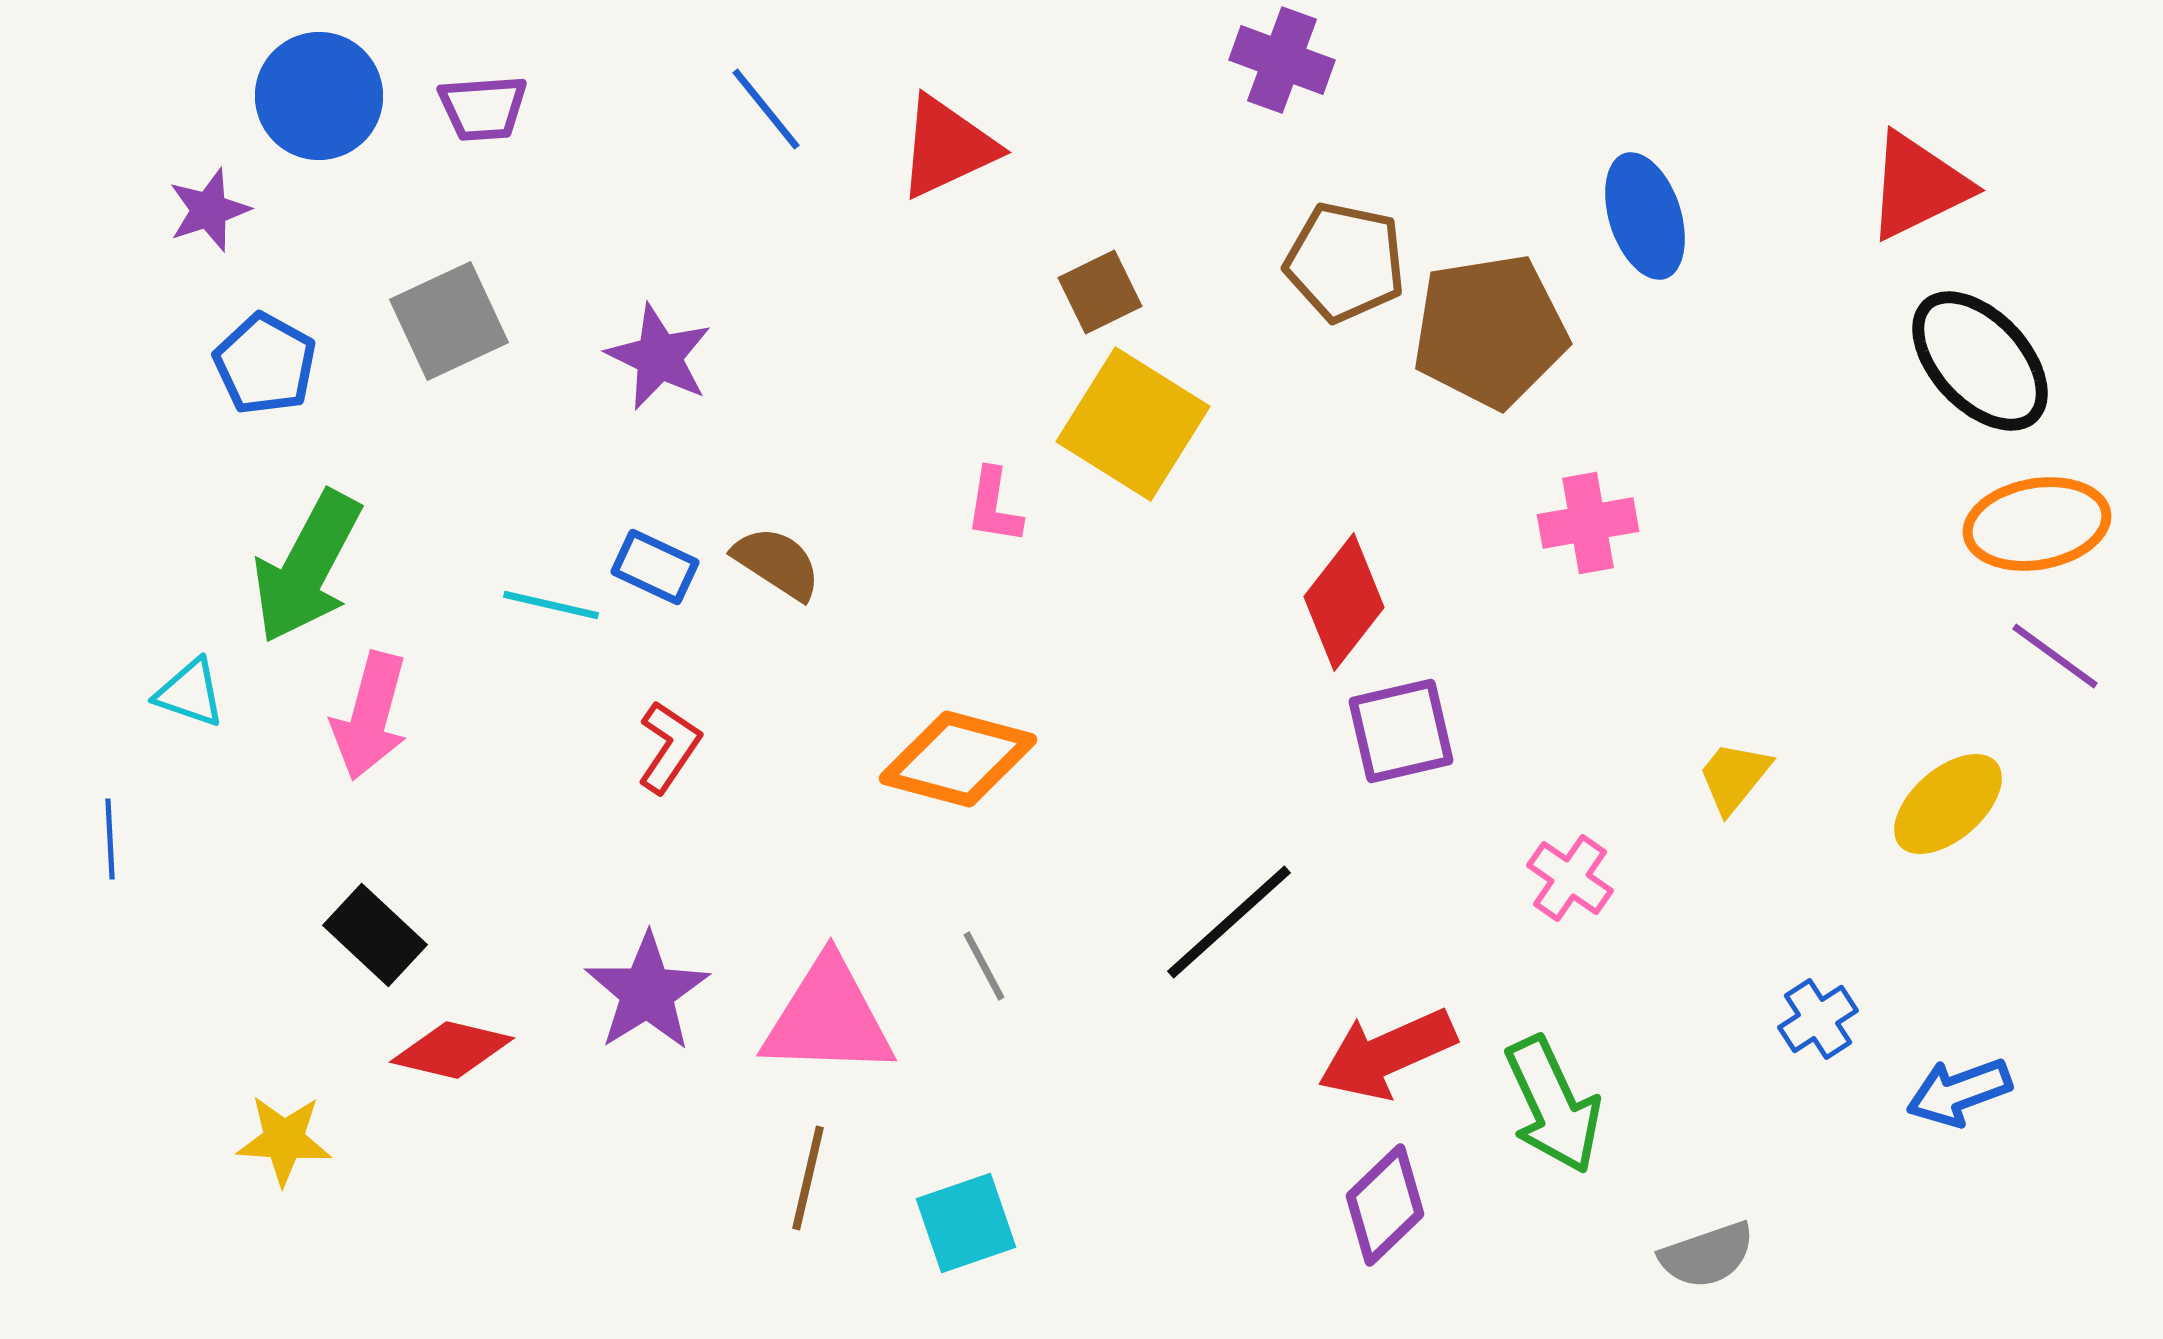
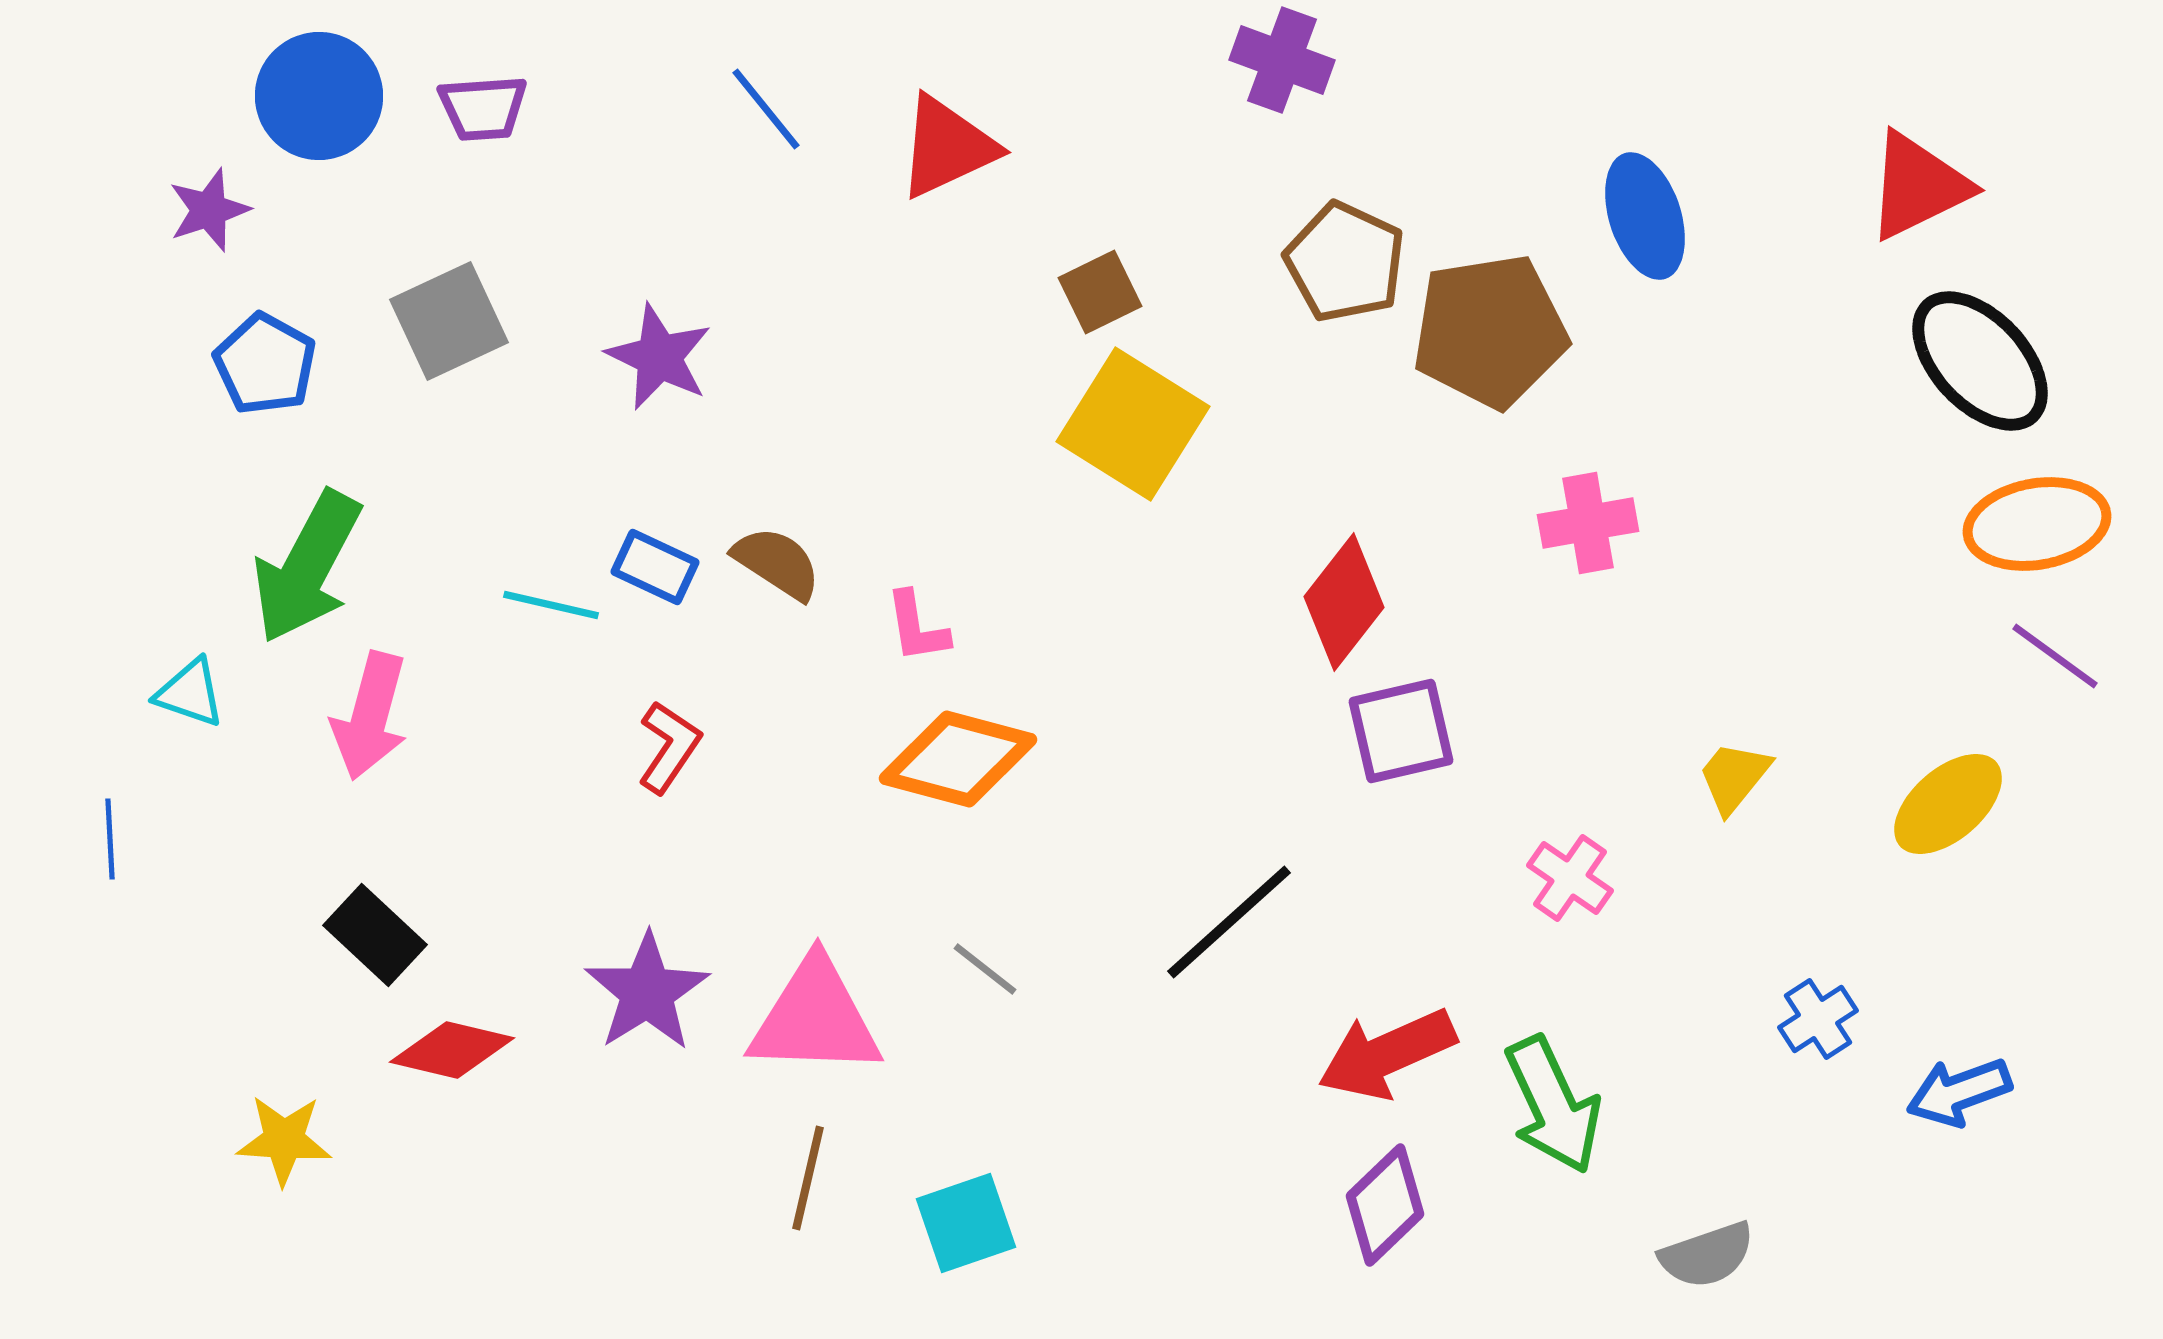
brown pentagon at (1345, 262): rotated 13 degrees clockwise
pink L-shape at (994, 506): moved 77 px left, 121 px down; rotated 18 degrees counterclockwise
gray line at (984, 966): moved 1 px right, 3 px down; rotated 24 degrees counterclockwise
pink triangle at (828, 1018): moved 13 px left
